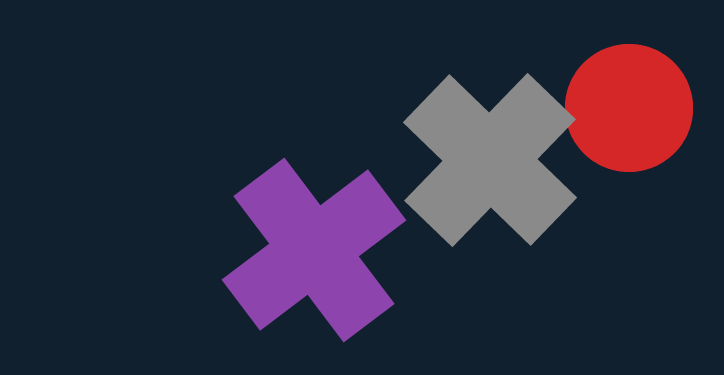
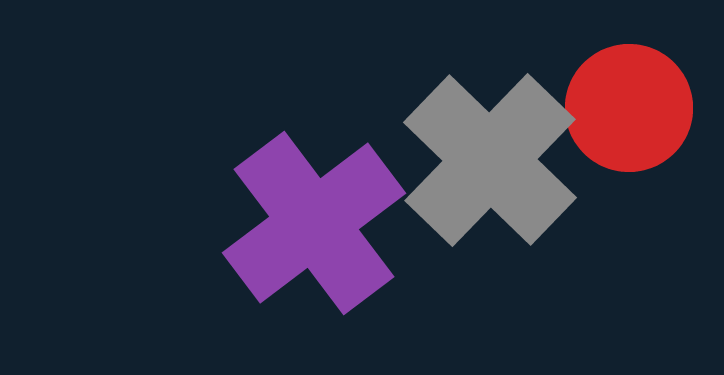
purple cross: moved 27 px up
